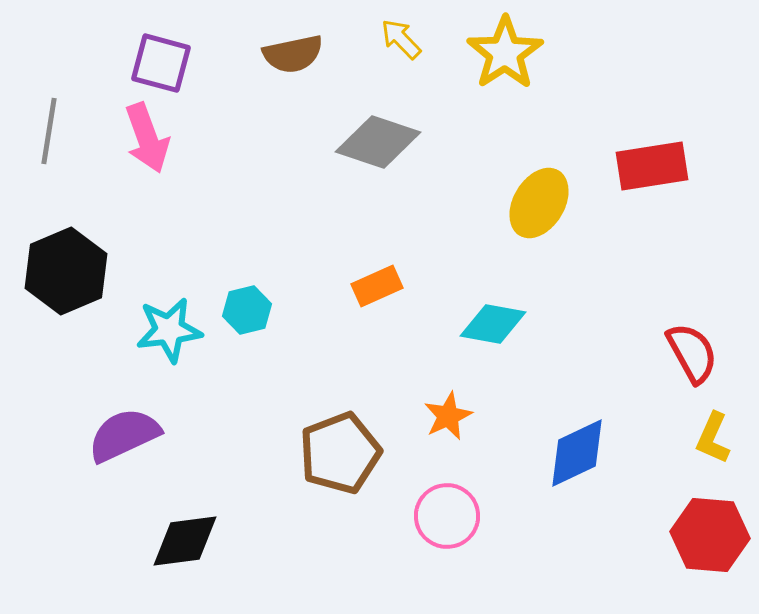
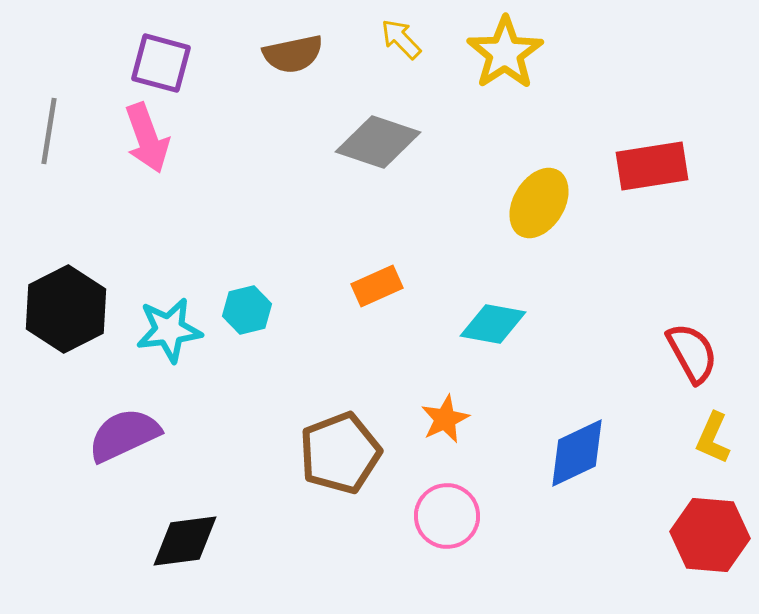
black hexagon: moved 38 px down; rotated 4 degrees counterclockwise
orange star: moved 3 px left, 3 px down
